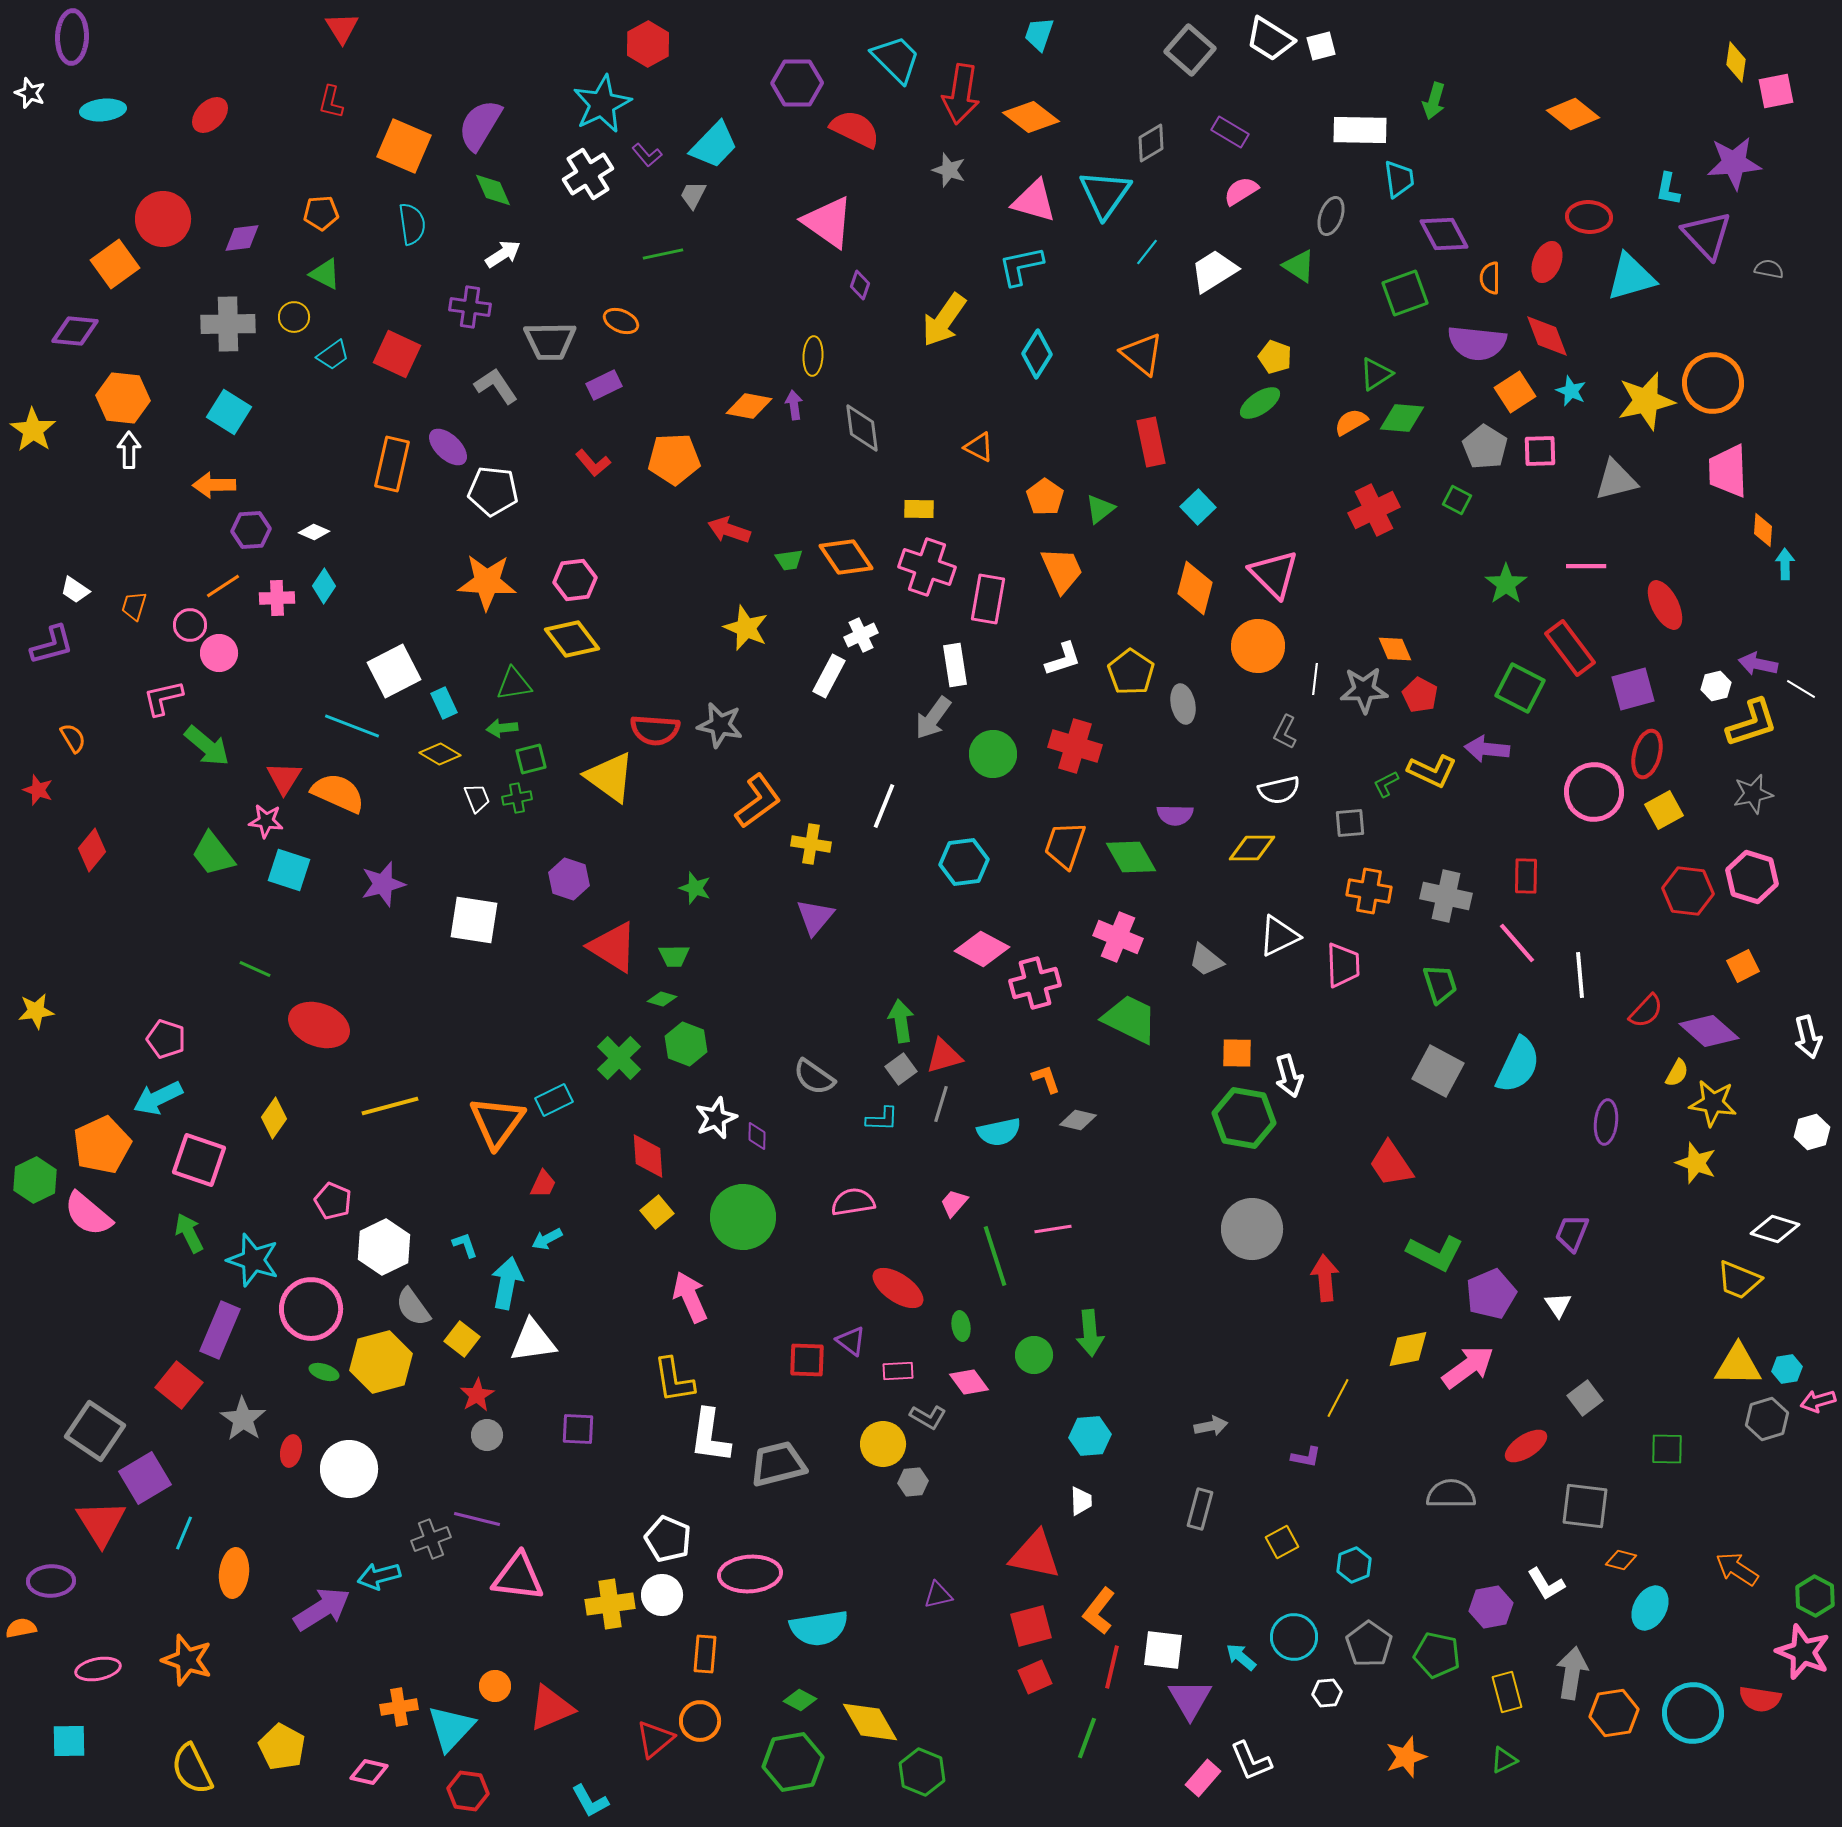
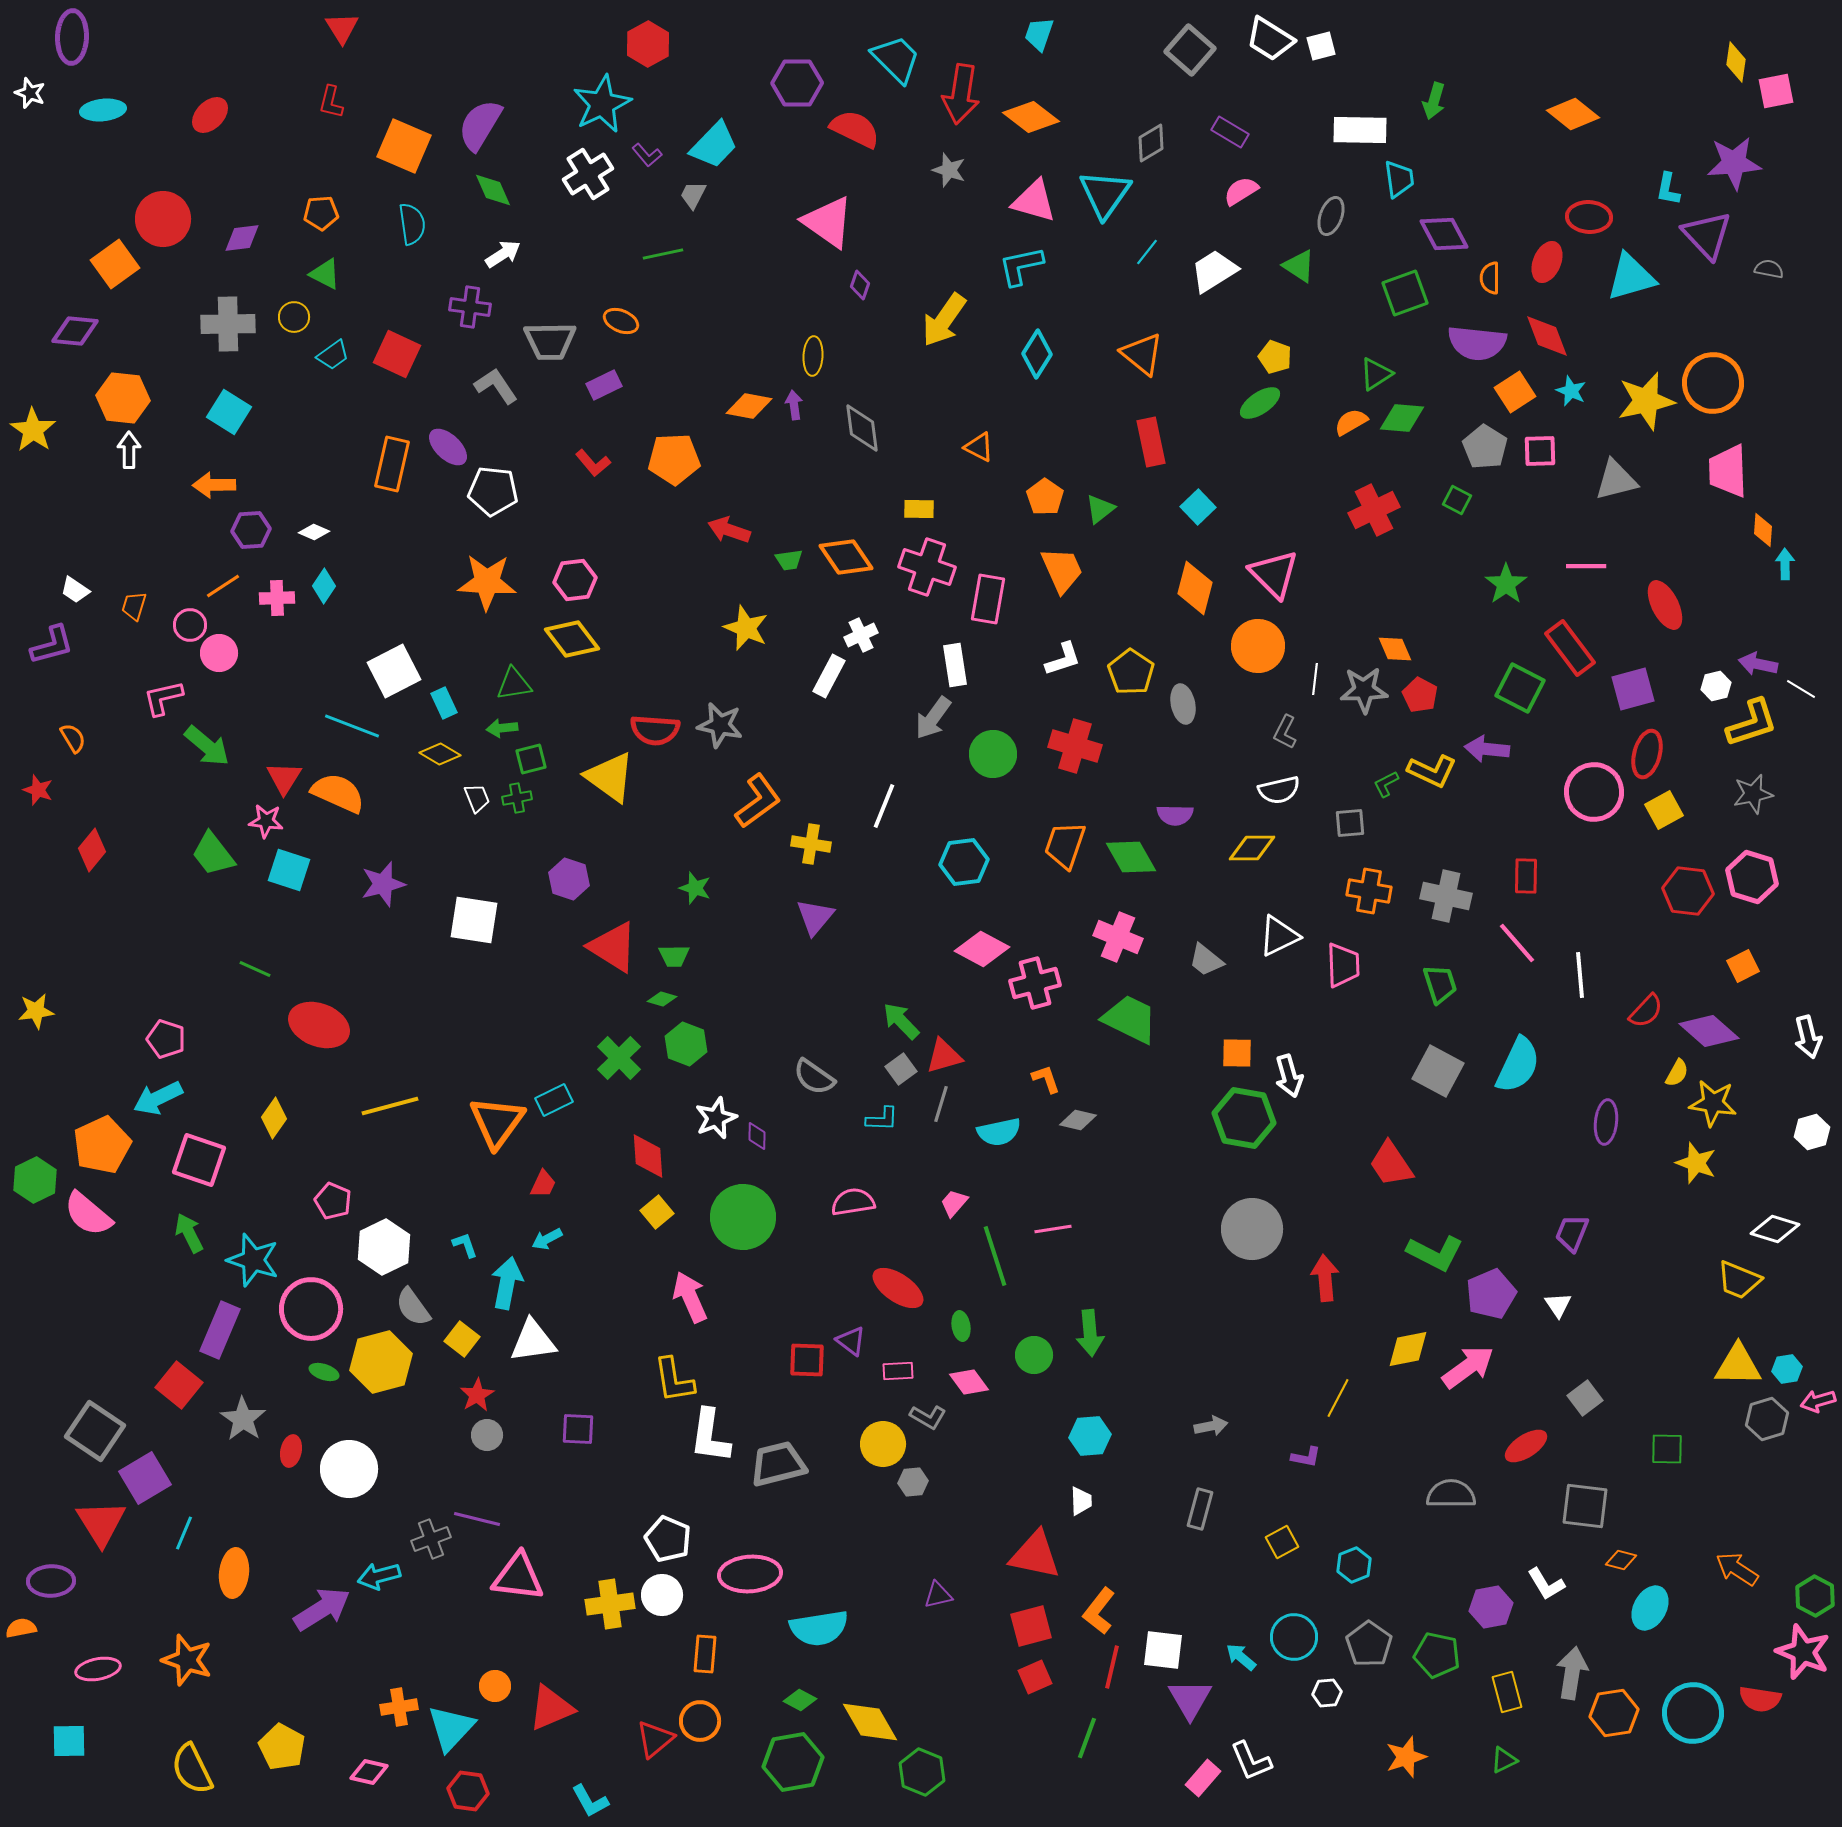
green arrow at (901, 1021): rotated 36 degrees counterclockwise
